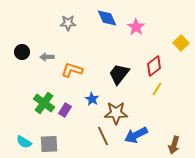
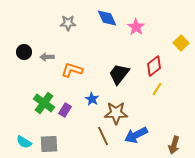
black circle: moved 2 px right
